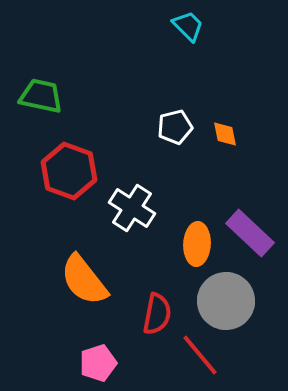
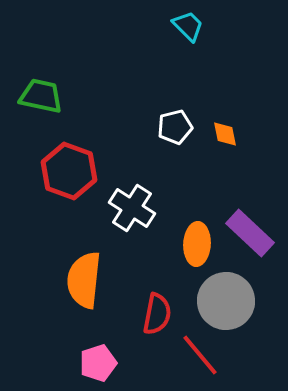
orange semicircle: rotated 44 degrees clockwise
